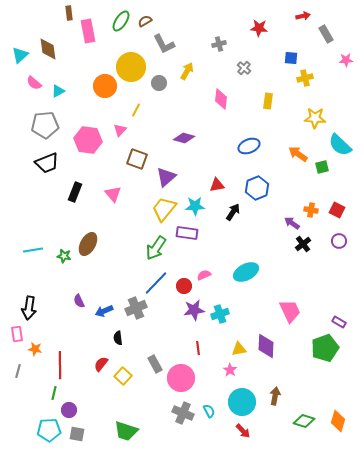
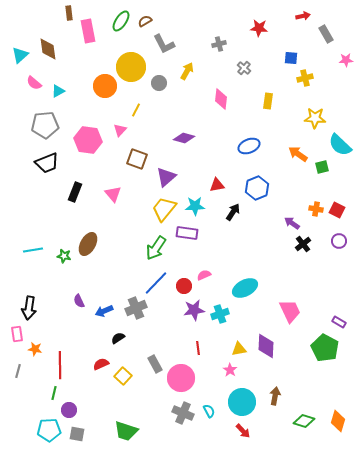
orange cross at (311, 210): moved 5 px right, 1 px up
cyan ellipse at (246, 272): moved 1 px left, 16 px down
black semicircle at (118, 338): rotated 64 degrees clockwise
green pentagon at (325, 348): rotated 24 degrees counterclockwise
red semicircle at (101, 364): rotated 28 degrees clockwise
